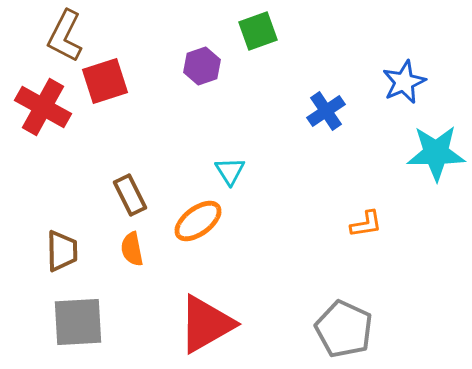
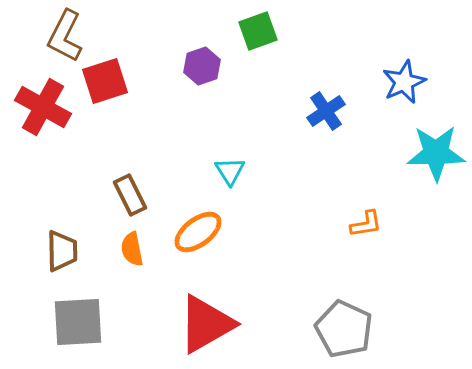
orange ellipse: moved 11 px down
